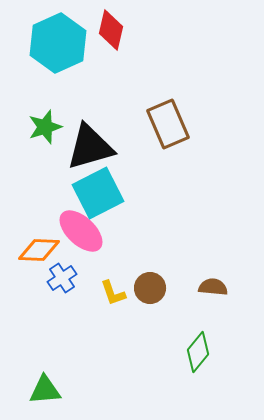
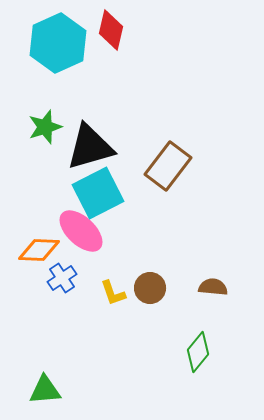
brown rectangle: moved 42 px down; rotated 60 degrees clockwise
